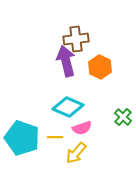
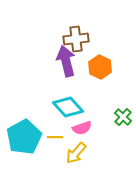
cyan diamond: rotated 24 degrees clockwise
cyan pentagon: moved 2 px right, 1 px up; rotated 24 degrees clockwise
